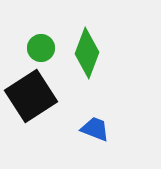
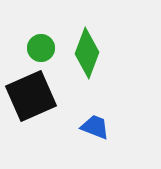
black square: rotated 9 degrees clockwise
blue trapezoid: moved 2 px up
